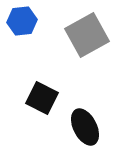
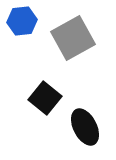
gray square: moved 14 px left, 3 px down
black square: moved 3 px right; rotated 12 degrees clockwise
